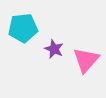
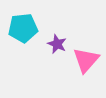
purple star: moved 3 px right, 5 px up
